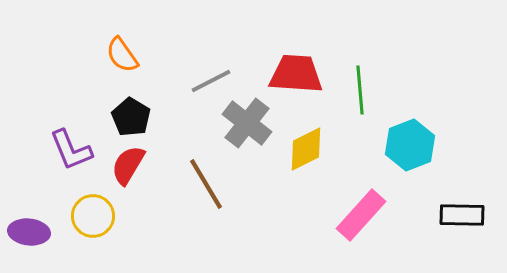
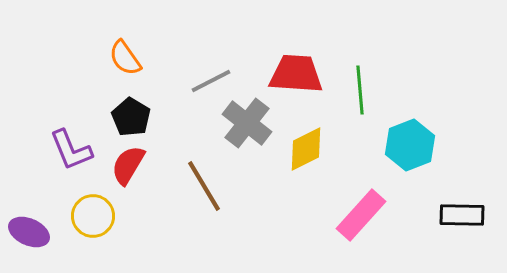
orange semicircle: moved 3 px right, 3 px down
brown line: moved 2 px left, 2 px down
purple ellipse: rotated 18 degrees clockwise
